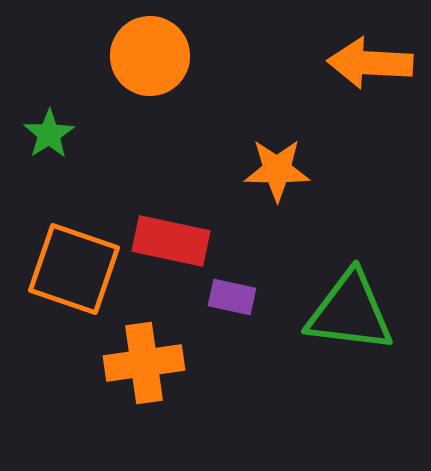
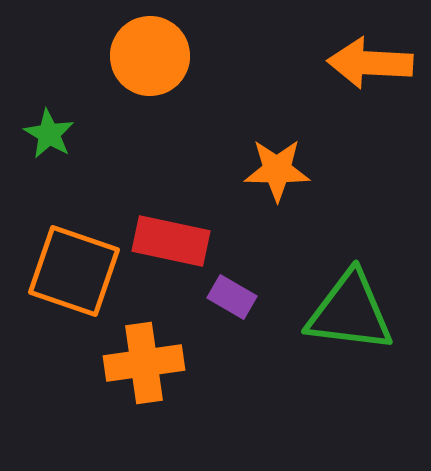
green star: rotated 9 degrees counterclockwise
orange square: moved 2 px down
purple rectangle: rotated 18 degrees clockwise
